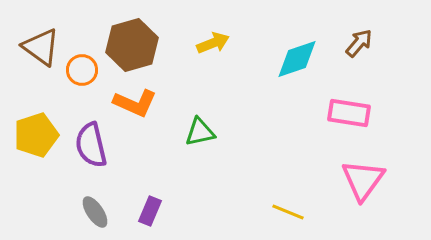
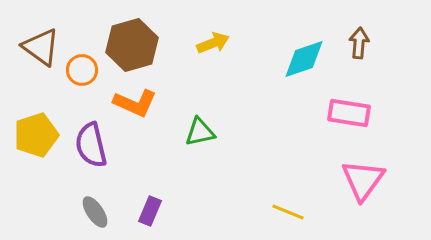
brown arrow: rotated 36 degrees counterclockwise
cyan diamond: moved 7 px right
